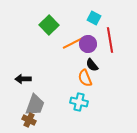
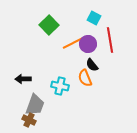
cyan cross: moved 19 px left, 16 px up
